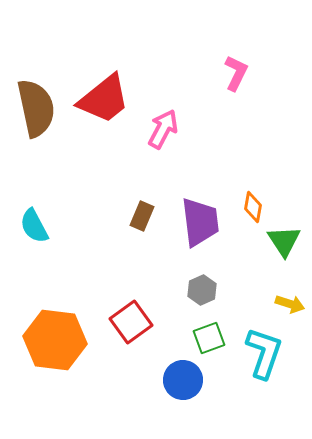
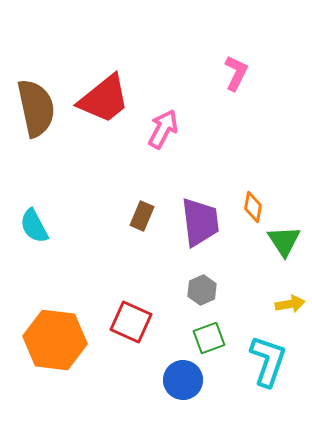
yellow arrow: rotated 28 degrees counterclockwise
red square: rotated 30 degrees counterclockwise
cyan L-shape: moved 4 px right, 8 px down
